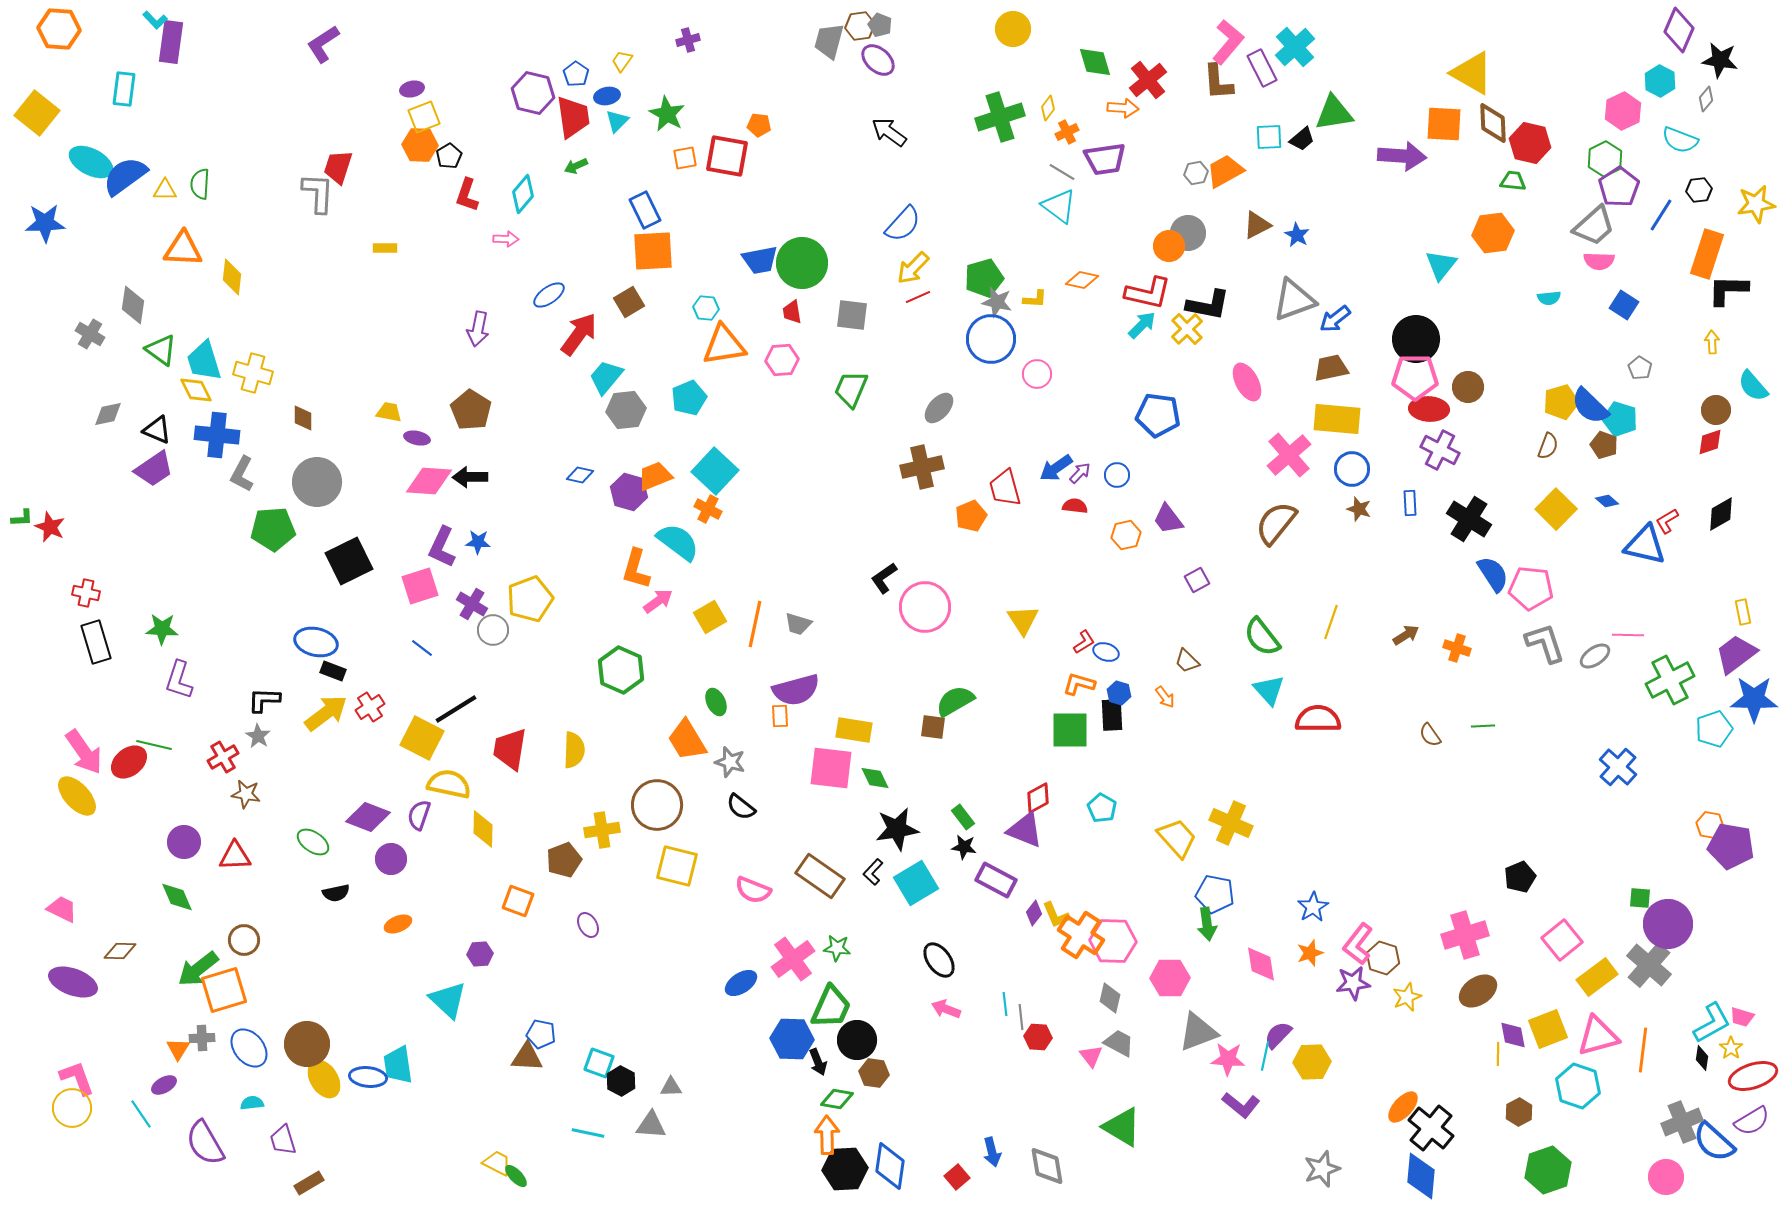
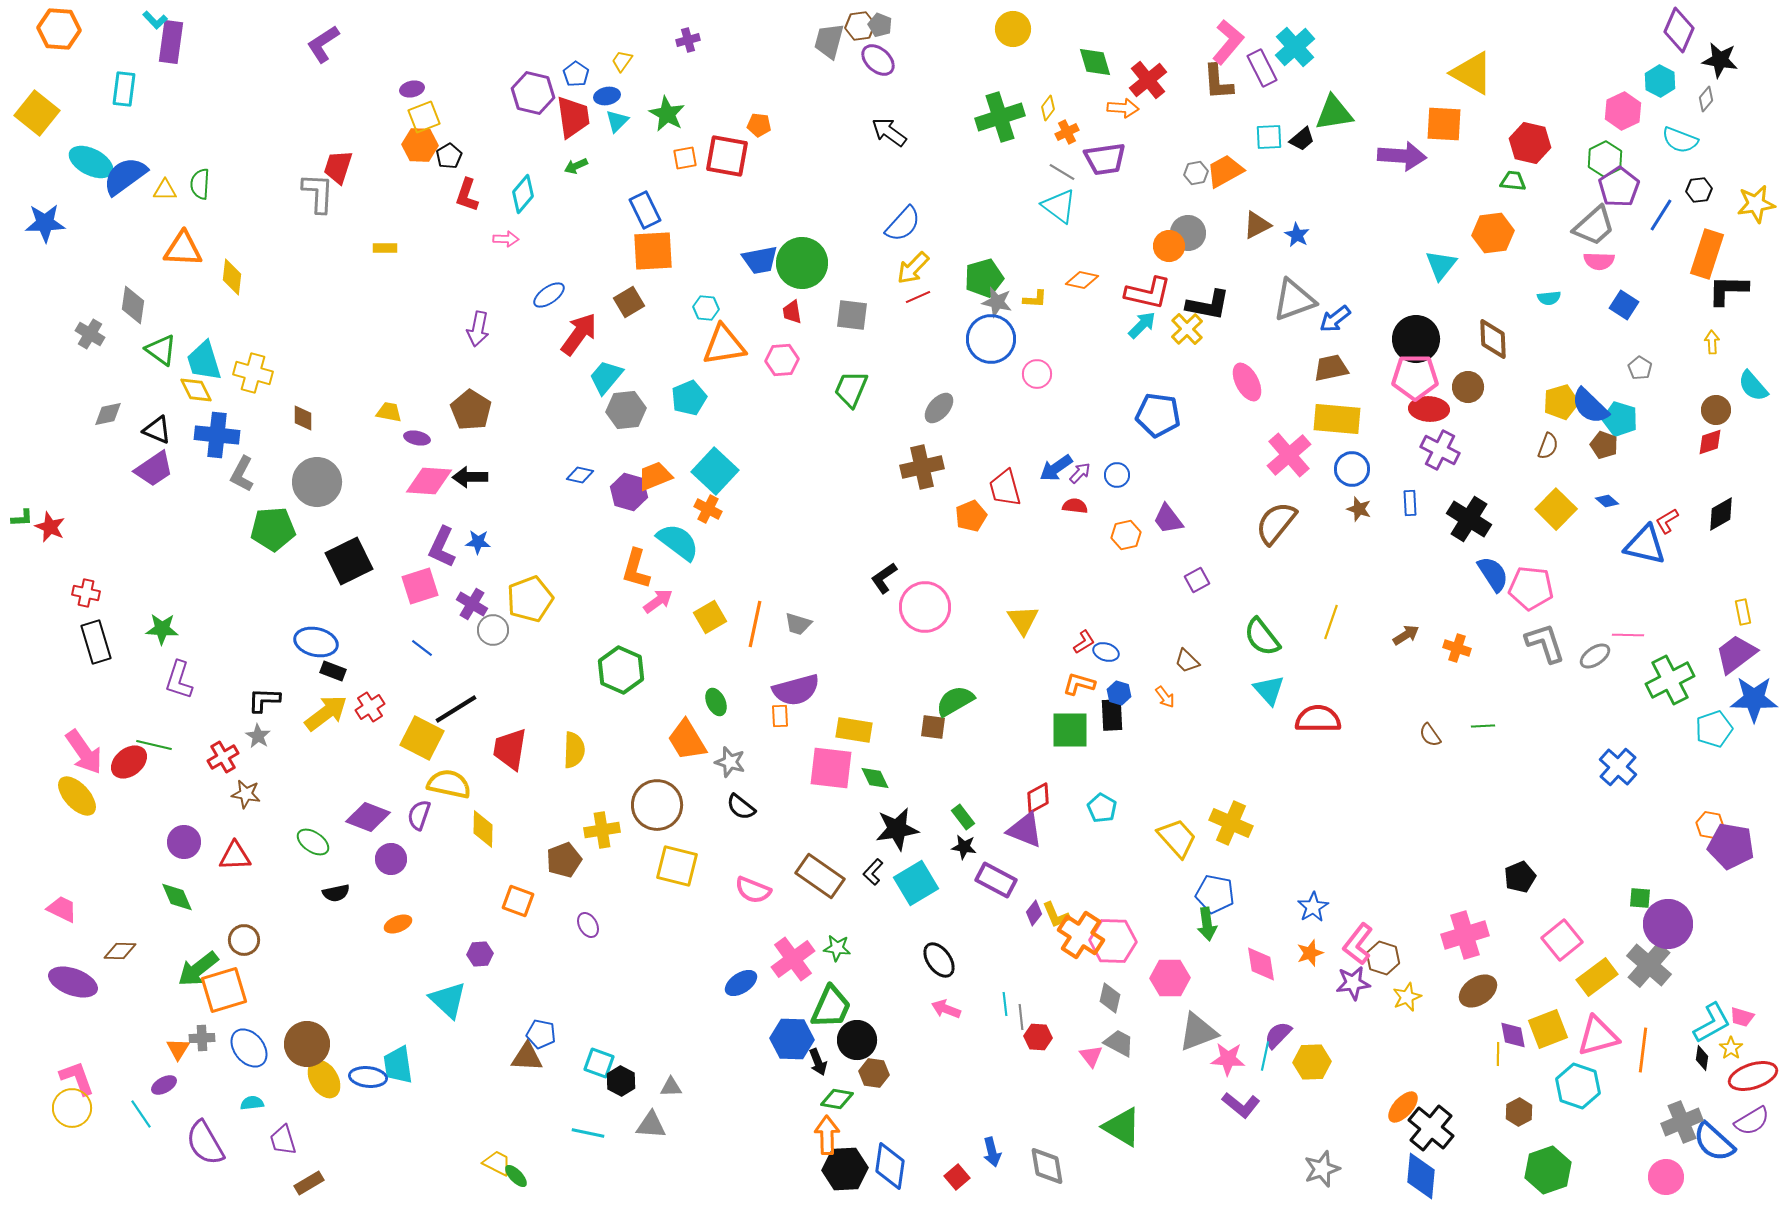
brown diamond at (1493, 123): moved 216 px down
